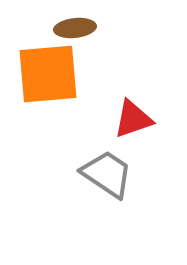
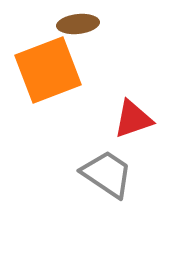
brown ellipse: moved 3 px right, 4 px up
orange square: moved 4 px up; rotated 16 degrees counterclockwise
